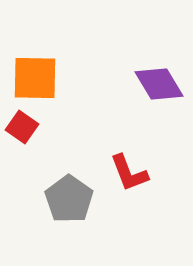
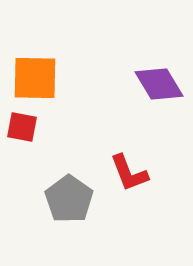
red square: rotated 24 degrees counterclockwise
